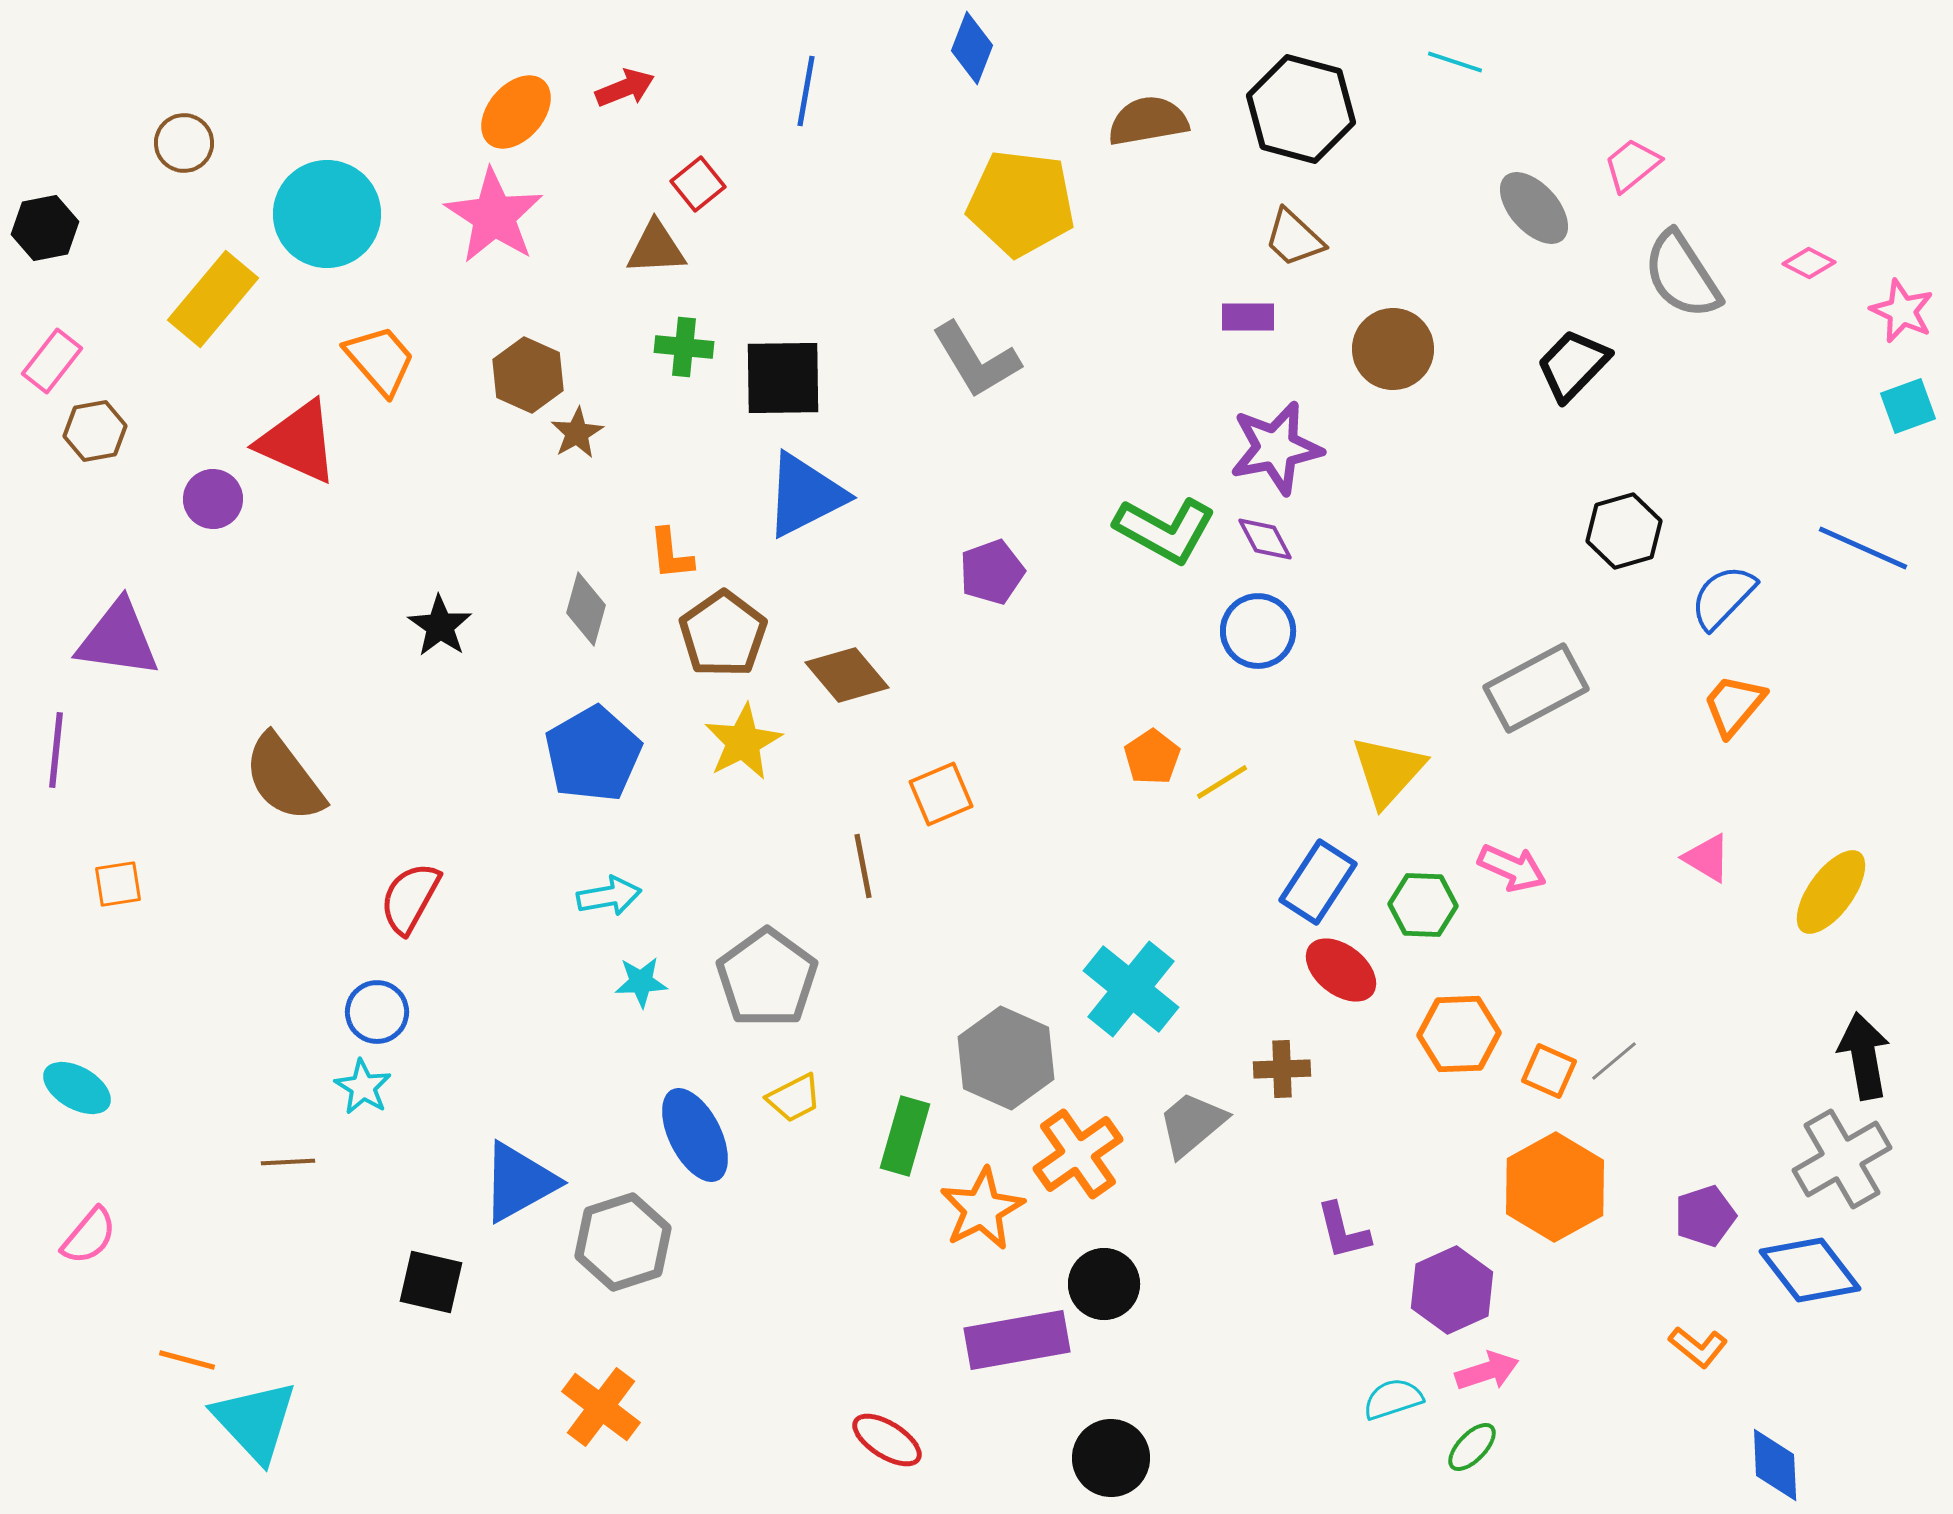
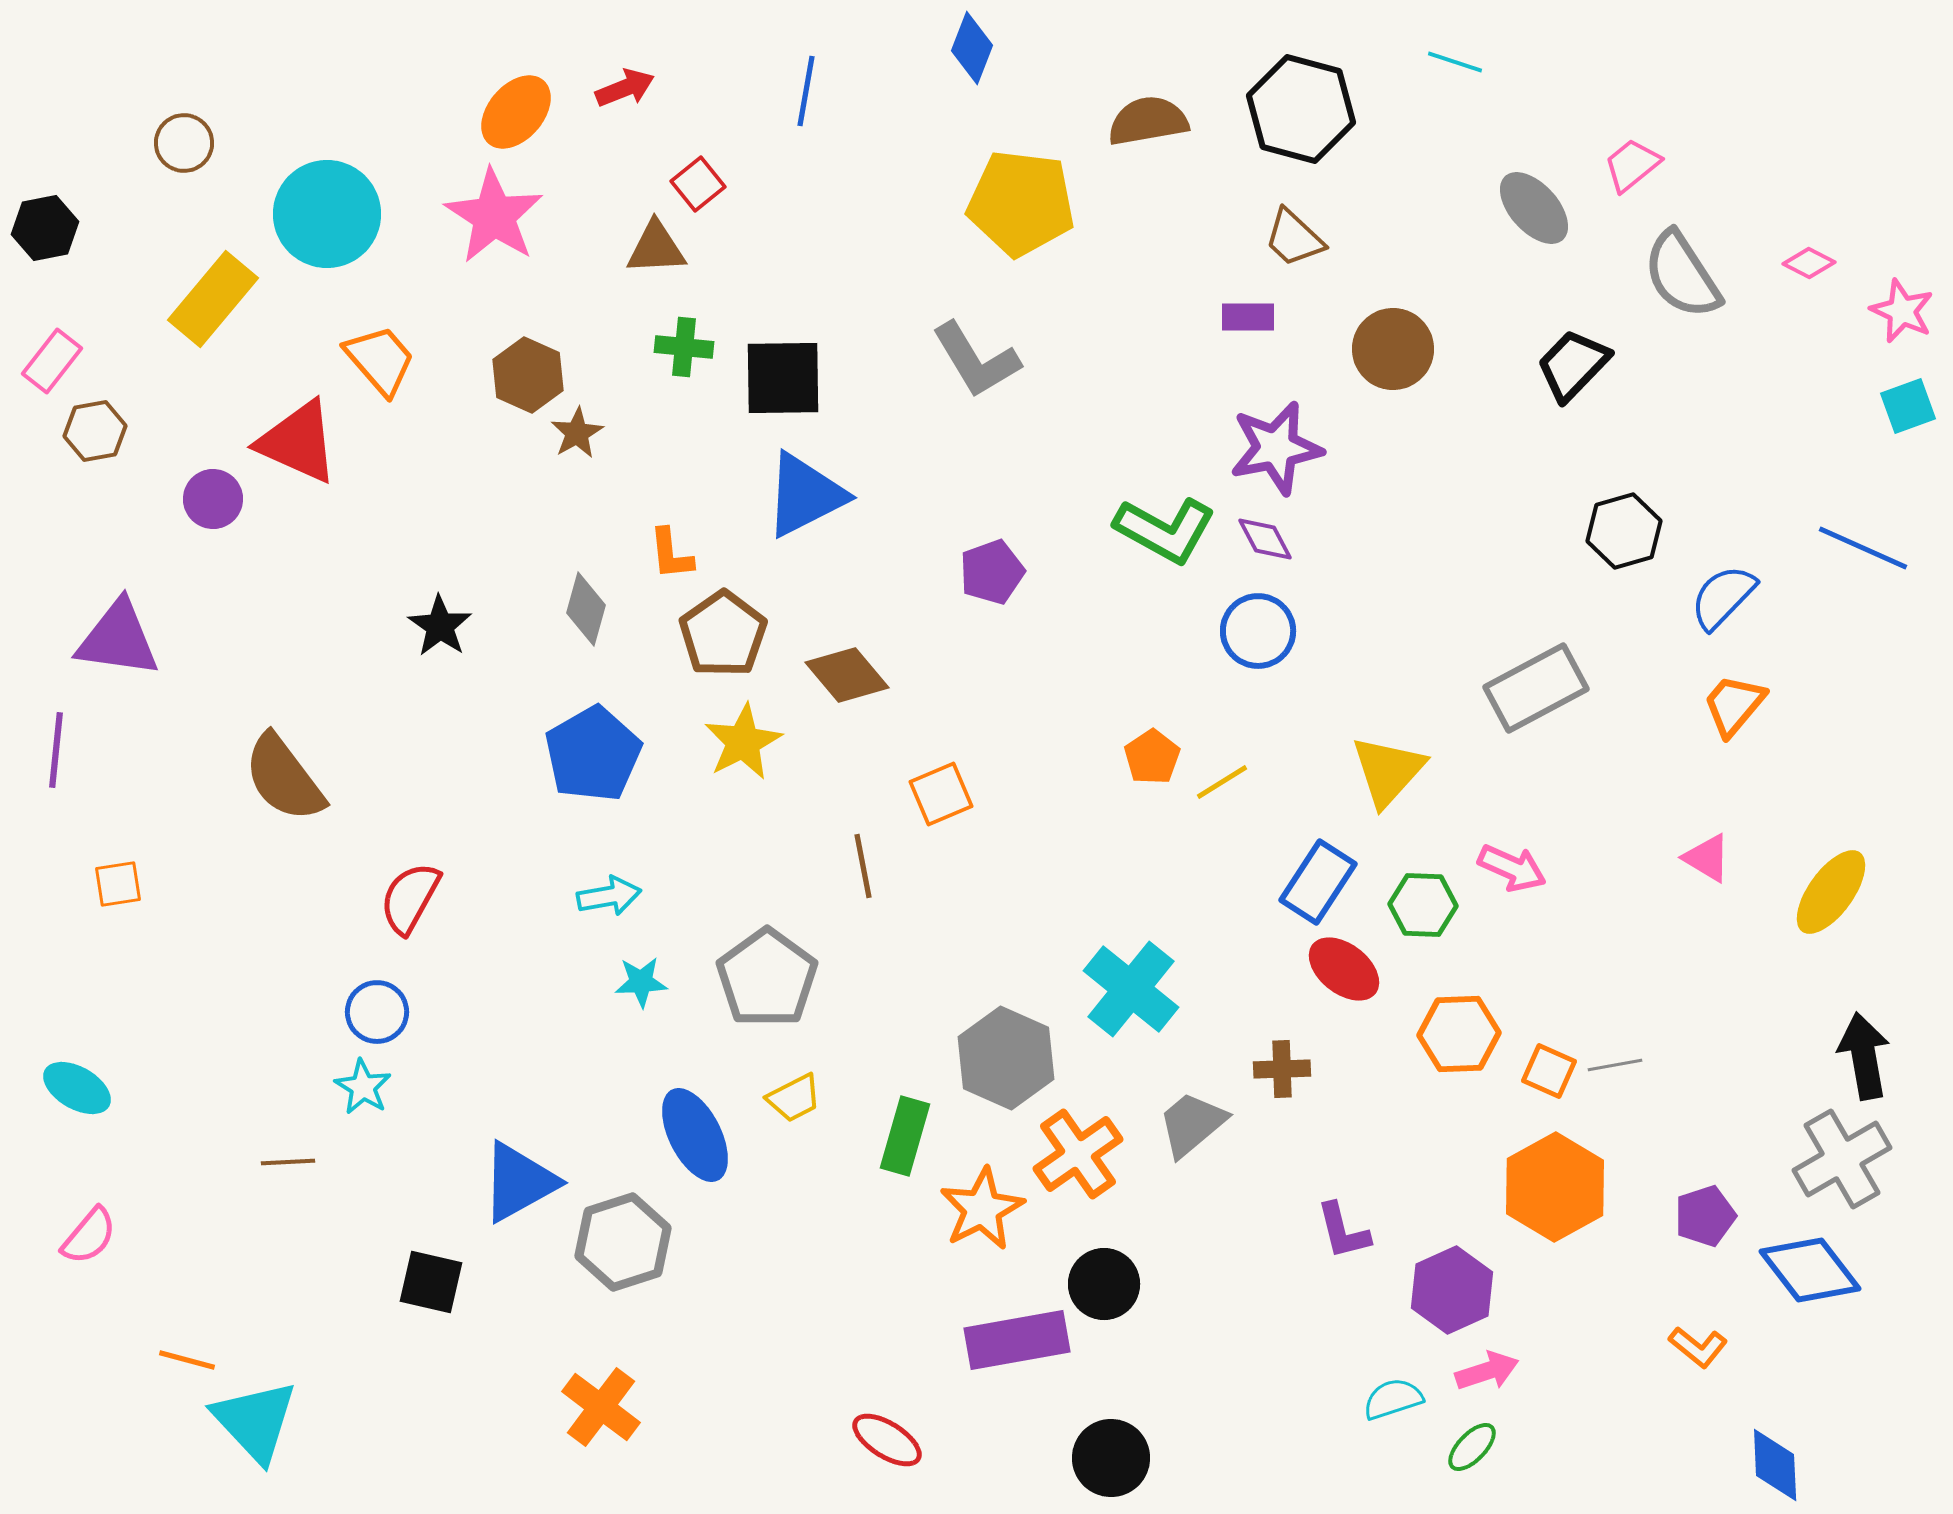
red ellipse at (1341, 970): moved 3 px right, 1 px up
gray line at (1614, 1061): moved 1 px right, 4 px down; rotated 30 degrees clockwise
